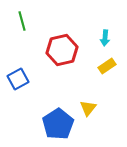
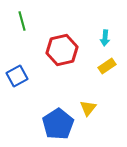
blue square: moved 1 px left, 3 px up
